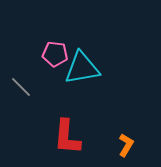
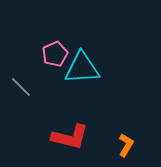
pink pentagon: rotated 30 degrees counterclockwise
cyan triangle: rotated 6 degrees clockwise
red L-shape: moved 3 px right; rotated 81 degrees counterclockwise
